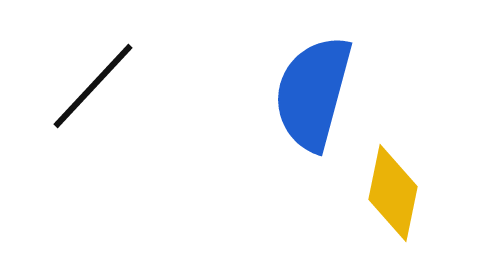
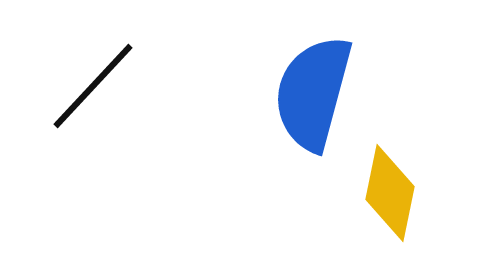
yellow diamond: moved 3 px left
